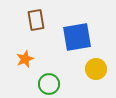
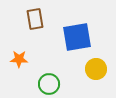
brown rectangle: moved 1 px left, 1 px up
orange star: moved 6 px left; rotated 24 degrees clockwise
